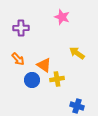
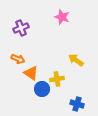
purple cross: rotated 21 degrees counterclockwise
yellow arrow: moved 1 px left, 7 px down
orange arrow: rotated 24 degrees counterclockwise
orange triangle: moved 13 px left, 8 px down
blue circle: moved 10 px right, 9 px down
blue cross: moved 2 px up
